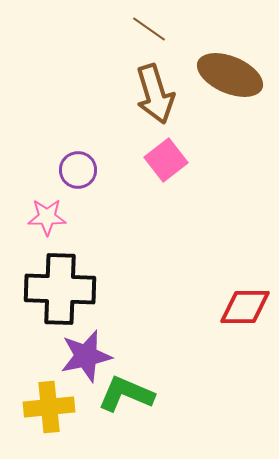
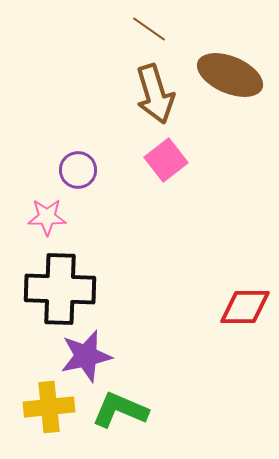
green L-shape: moved 6 px left, 16 px down
